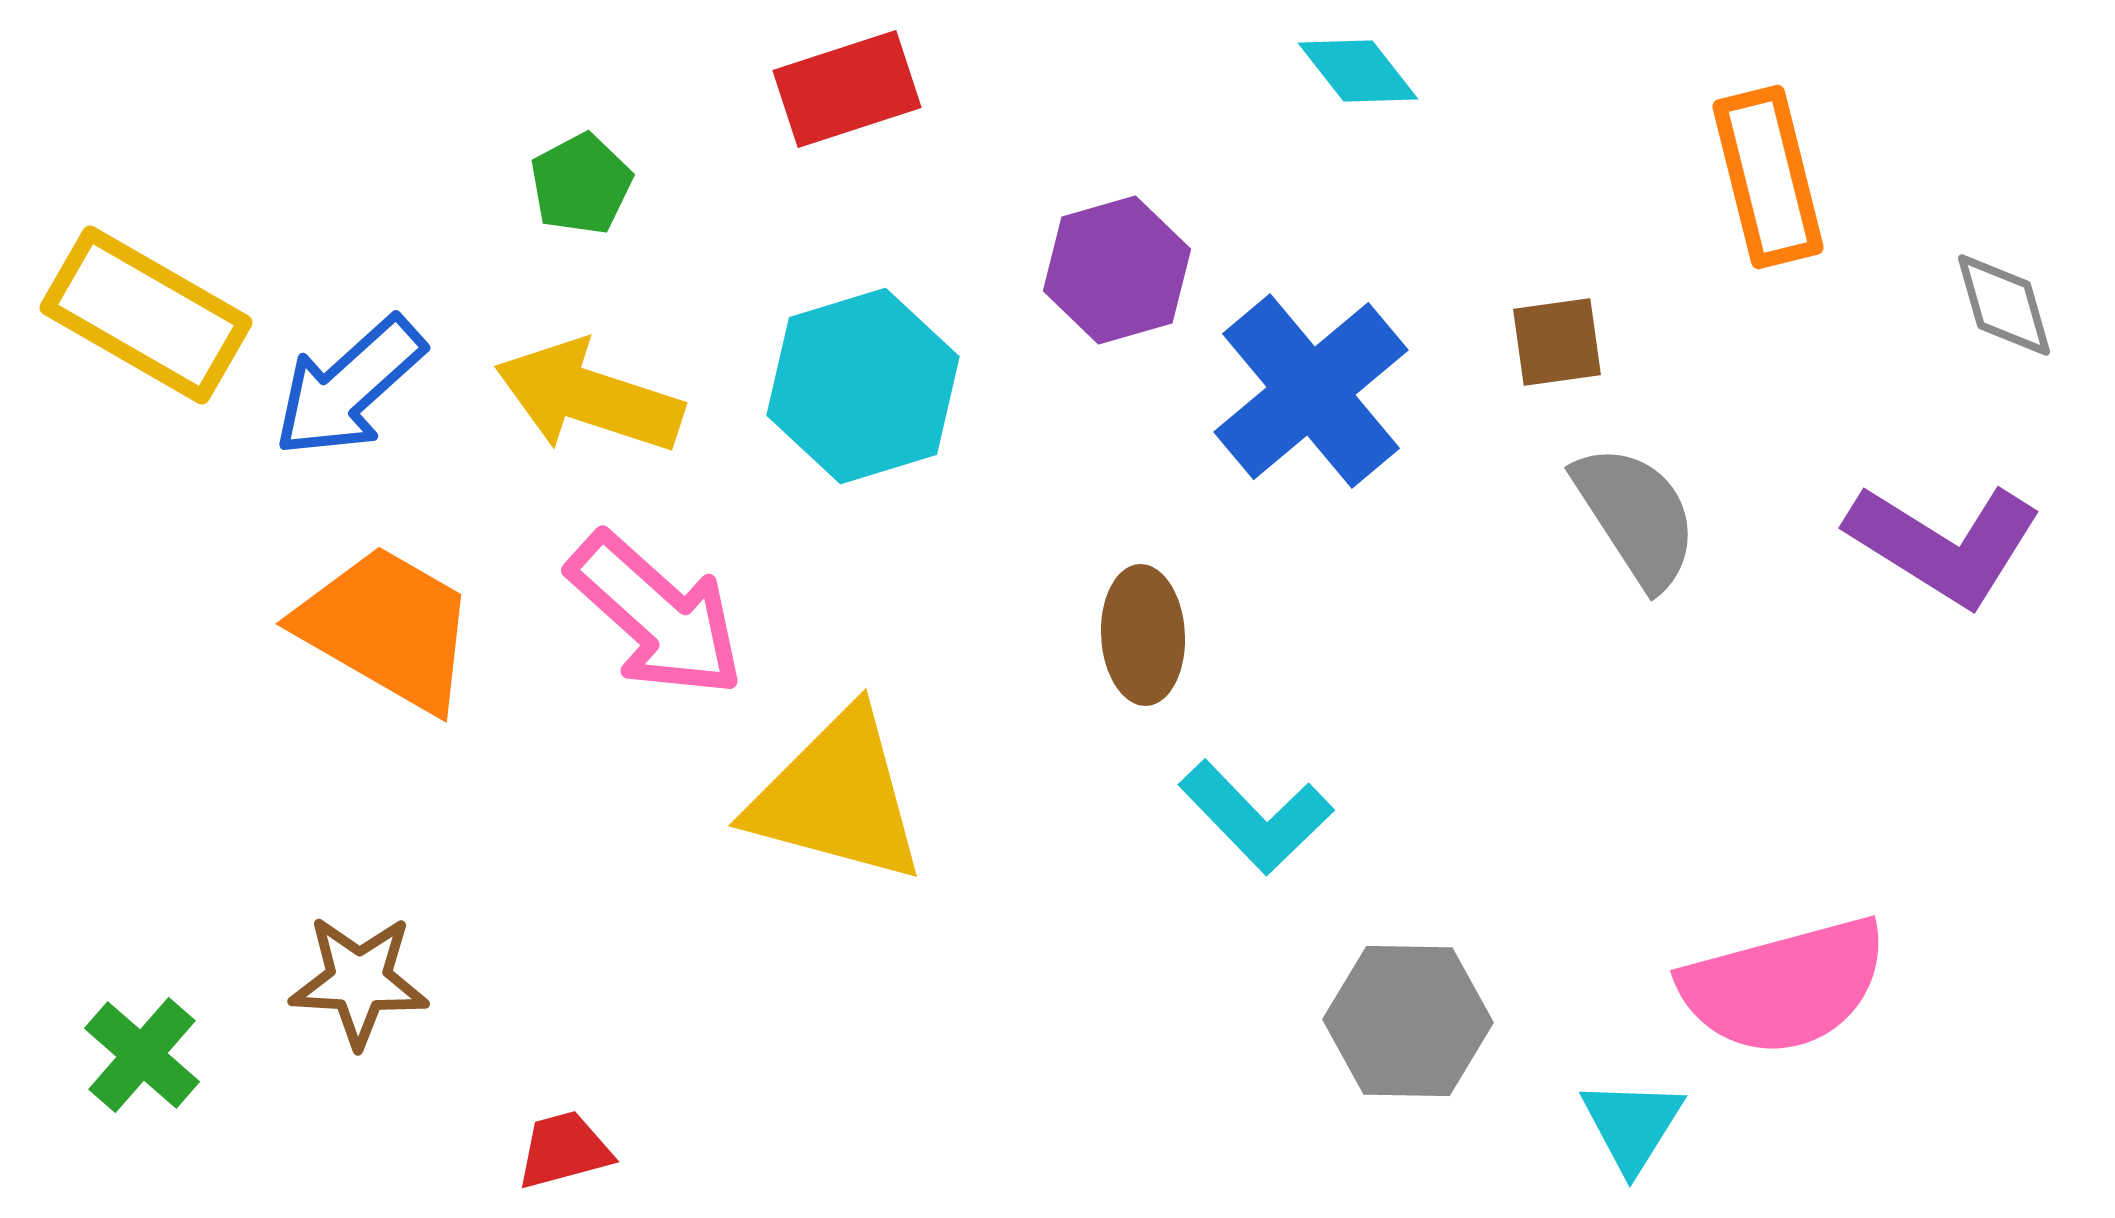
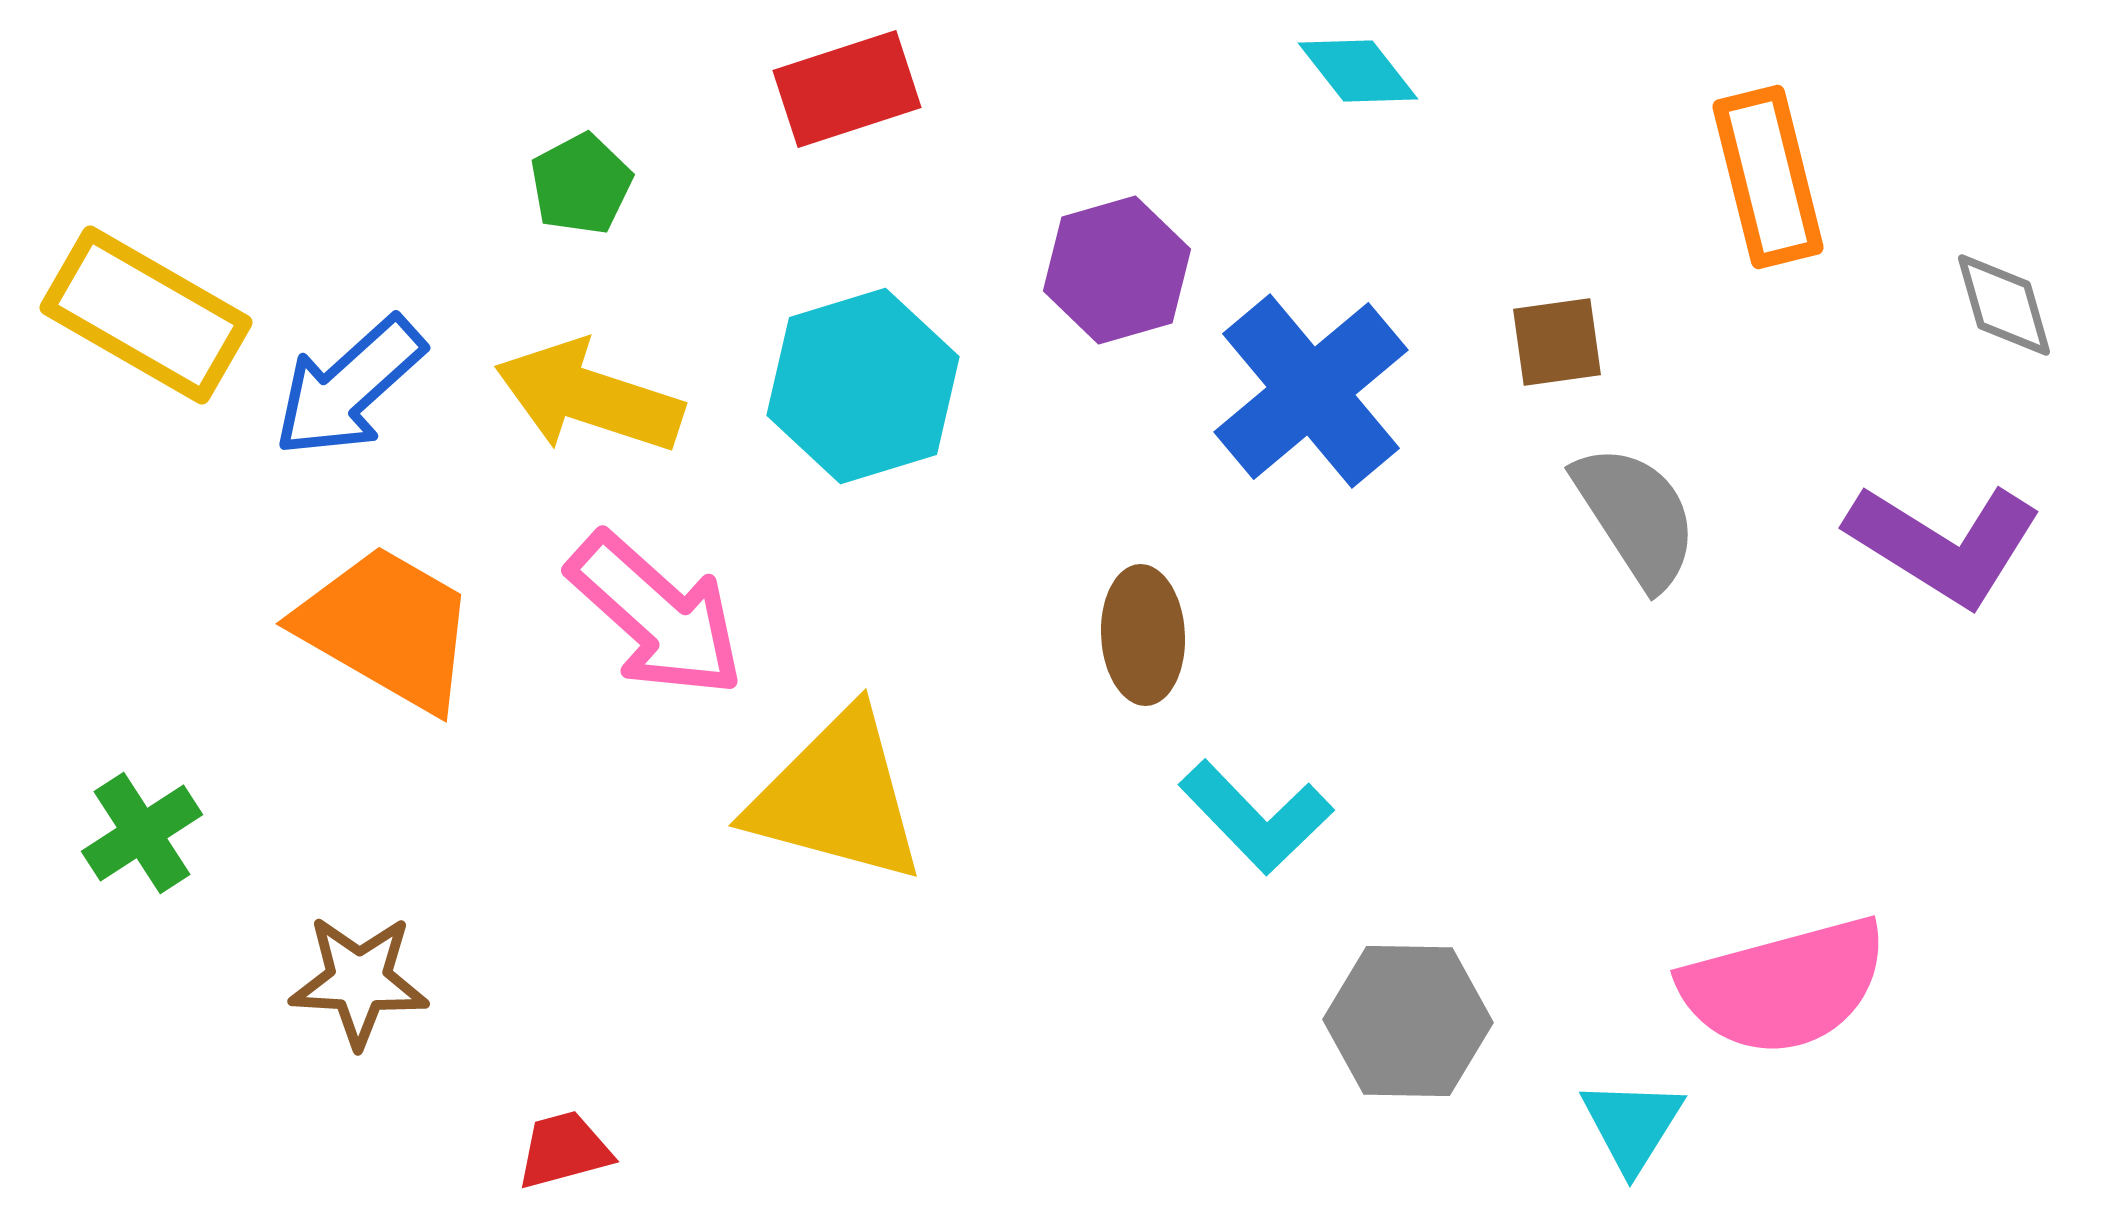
green cross: moved 222 px up; rotated 16 degrees clockwise
